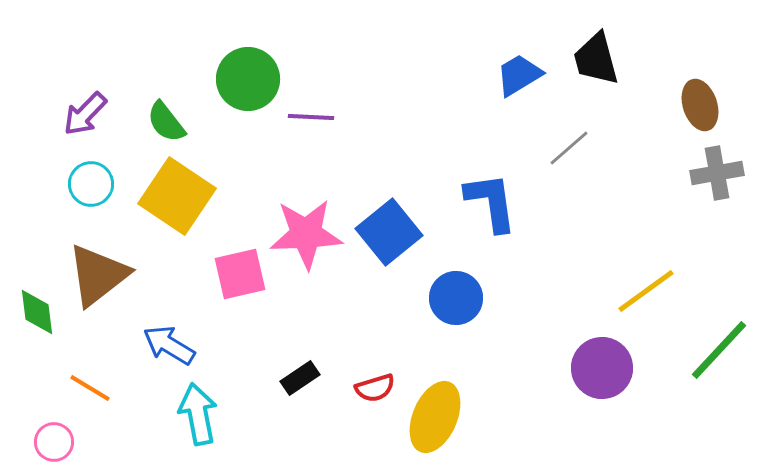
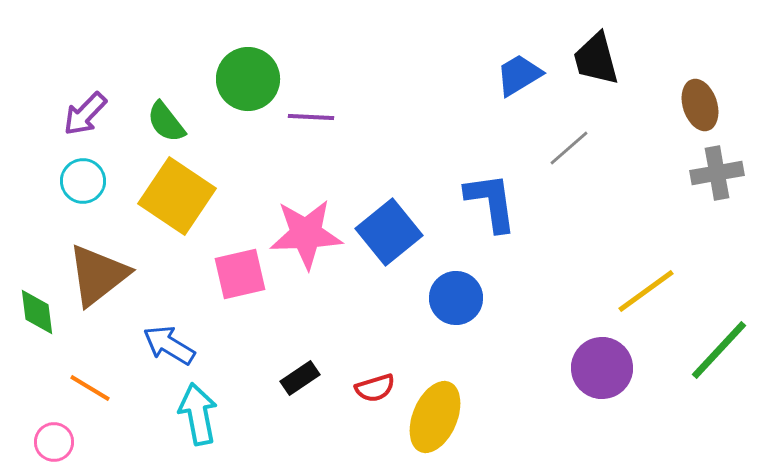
cyan circle: moved 8 px left, 3 px up
